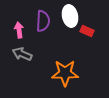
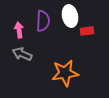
red rectangle: rotated 32 degrees counterclockwise
orange star: rotated 8 degrees counterclockwise
